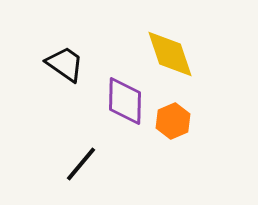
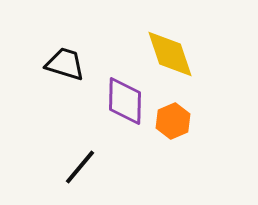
black trapezoid: rotated 18 degrees counterclockwise
black line: moved 1 px left, 3 px down
